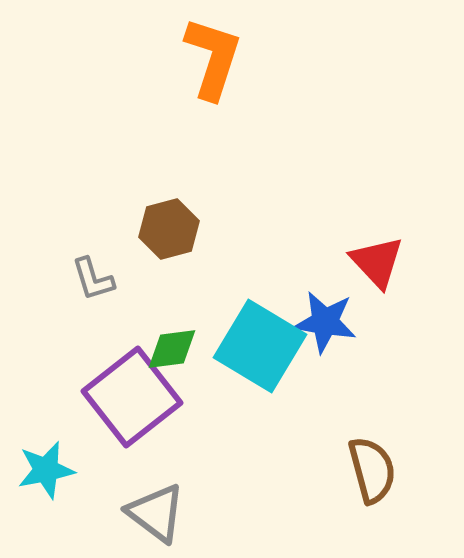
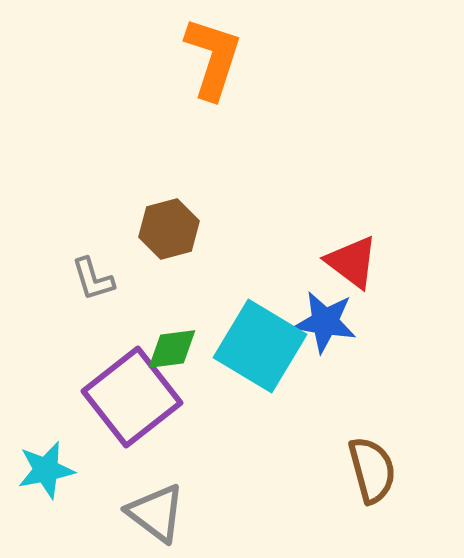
red triangle: moved 25 px left; rotated 10 degrees counterclockwise
